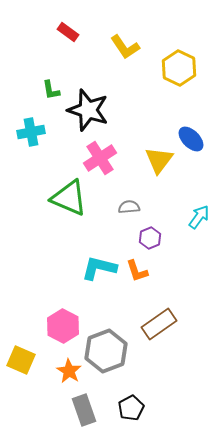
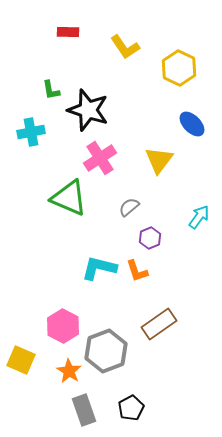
red rectangle: rotated 35 degrees counterclockwise
blue ellipse: moved 1 px right, 15 px up
gray semicircle: rotated 35 degrees counterclockwise
